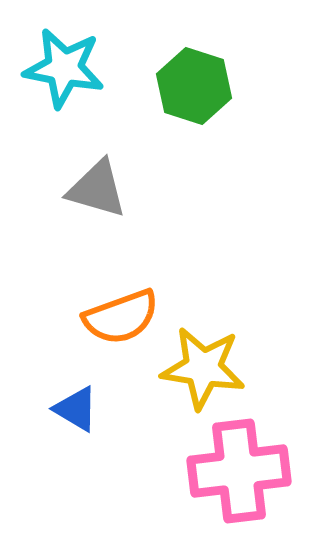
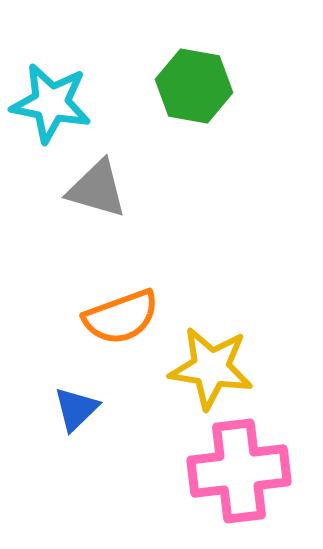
cyan star: moved 13 px left, 35 px down
green hexagon: rotated 8 degrees counterclockwise
yellow star: moved 8 px right
blue triangle: rotated 45 degrees clockwise
